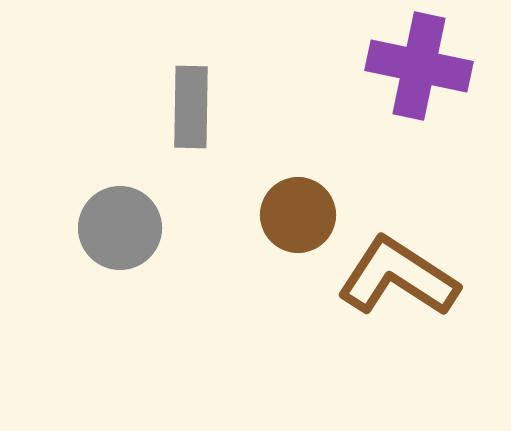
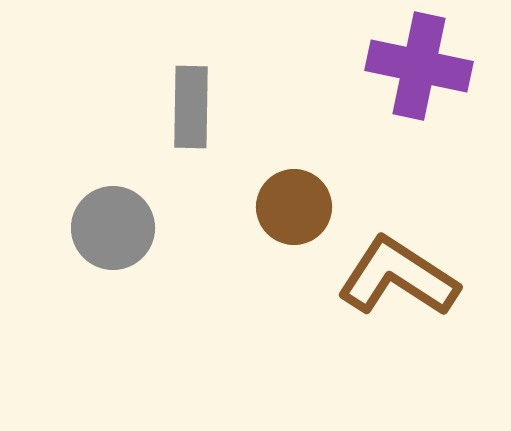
brown circle: moved 4 px left, 8 px up
gray circle: moved 7 px left
